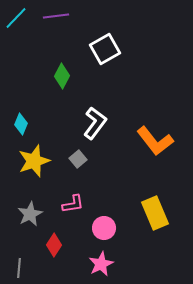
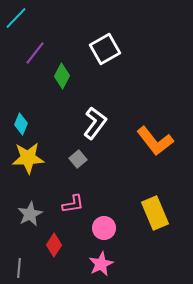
purple line: moved 21 px left, 37 px down; rotated 45 degrees counterclockwise
yellow star: moved 6 px left, 3 px up; rotated 16 degrees clockwise
